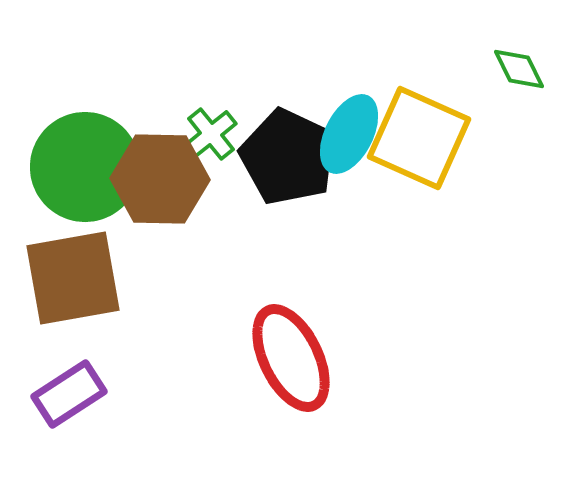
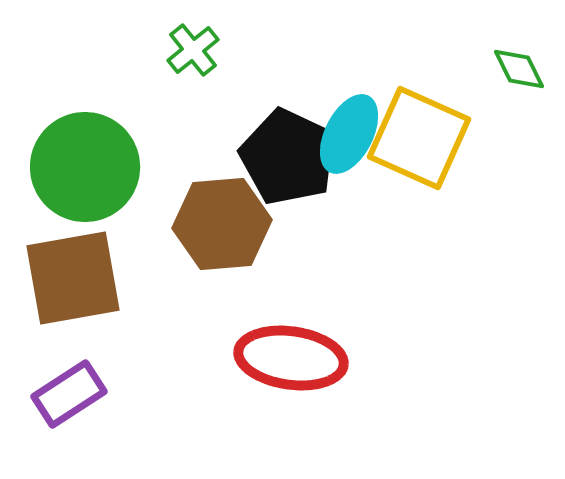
green cross: moved 18 px left, 84 px up
brown hexagon: moved 62 px right, 45 px down; rotated 6 degrees counterclockwise
red ellipse: rotated 56 degrees counterclockwise
